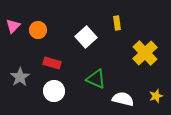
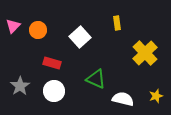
white square: moved 6 px left
gray star: moved 9 px down
